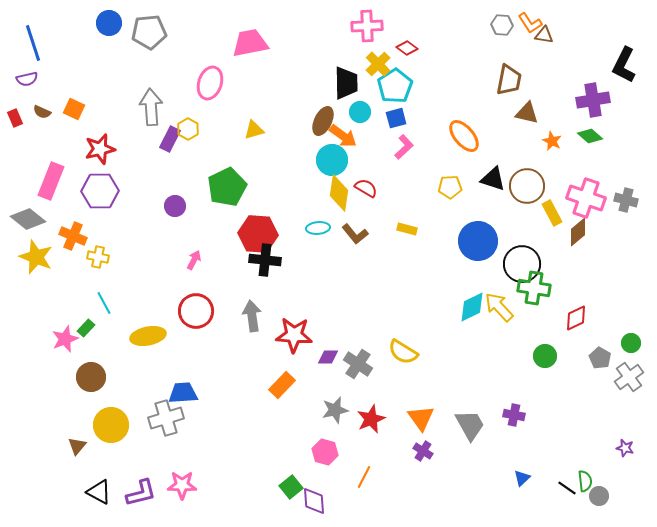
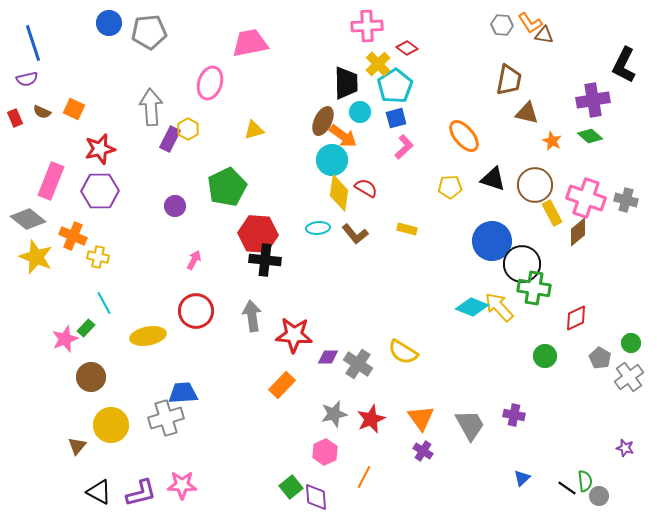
brown circle at (527, 186): moved 8 px right, 1 px up
blue circle at (478, 241): moved 14 px right
cyan diamond at (472, 307): rotated 48 degrees clockwise
gray star at (335, 410): moved 1 px left, 4 px down
pink hexagon at (325, 452): rotated 20 degrees clockwise
purple diamond at (314, 501): moved 2 px right, 4 px up
